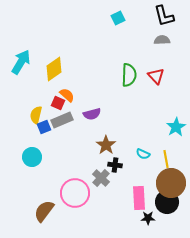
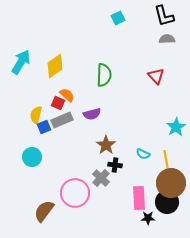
gray semicircle: moved 5 px right, 1 px up
yellow diamond: moved 1 px right, 3 px up
green semicircle: moved 25 px left
